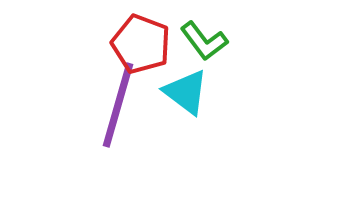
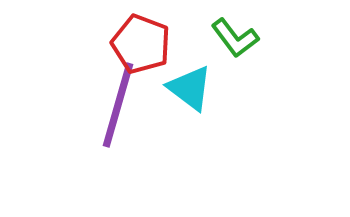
green L-shape: moved 31 px right, 3 px up
cyan triangle: moved 4 px right, 4 px up
